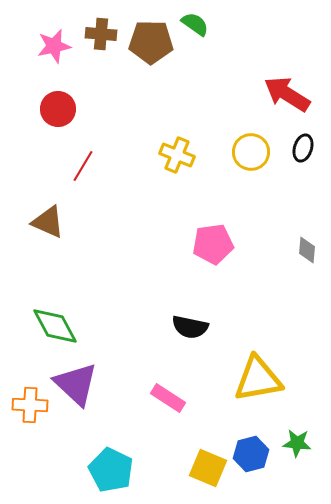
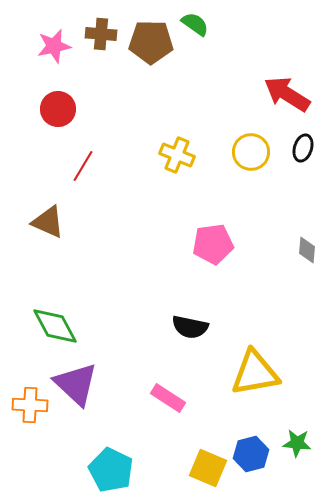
yellow triangle: moved 3 px left, 6 px up
